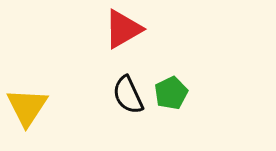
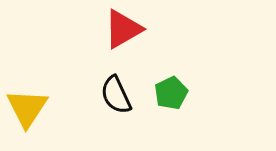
black semicircle: moved 12 px left
yellow triangle: moved 1 px down
